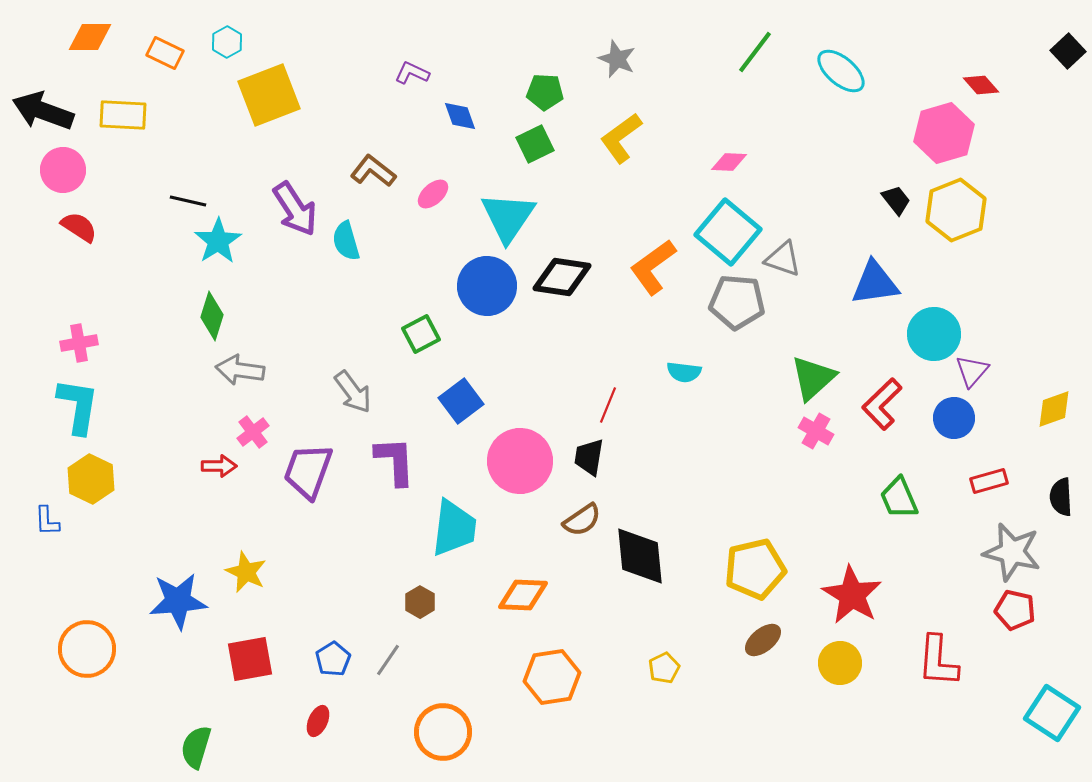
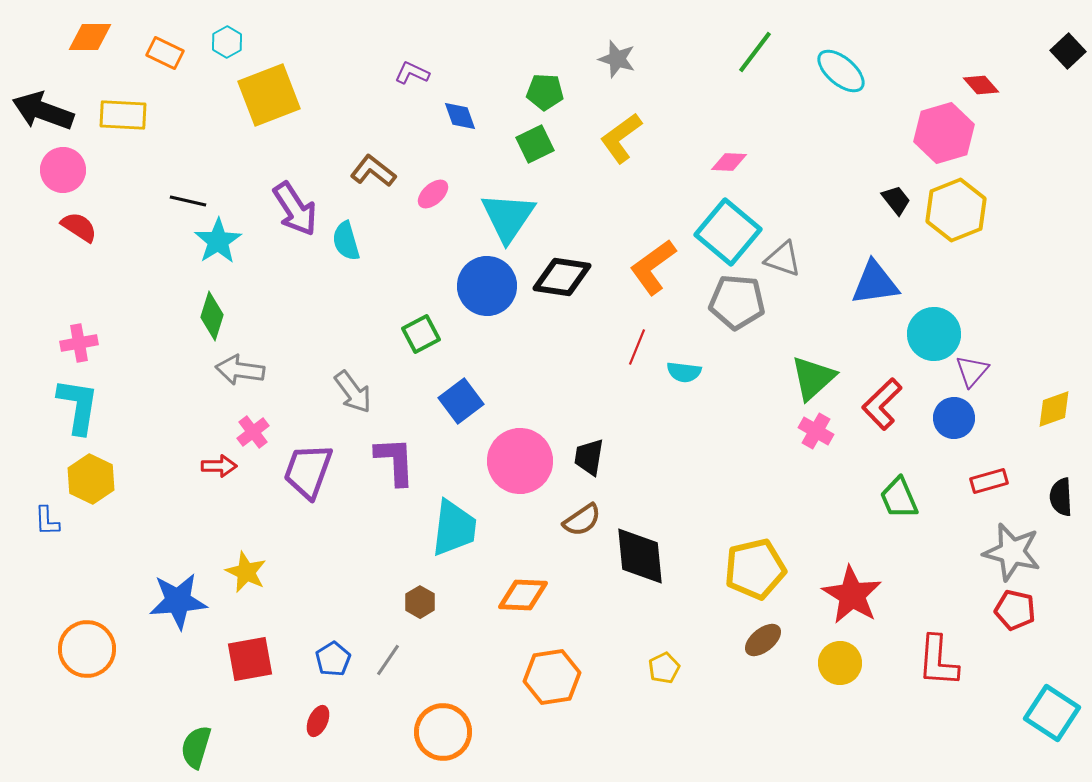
gray star at (617, 59): rotated 6 degrees counterclockwise
red line at (608, 405): moved 29 px right, 58 px up
